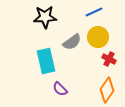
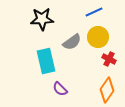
black star: moved 3 px left, 2 px down
